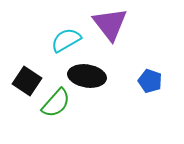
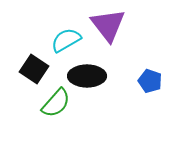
purple triangle: moved 2 px left, 1 px down
black ellipse: rotated 9 degrees counterclockwise
black square: moved 7 px right, 12 px up
